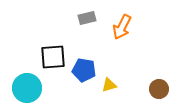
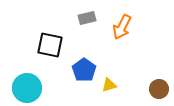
black square: moved 3 px left, 12 px up; rotated 16 degrees clockwise
blue pentagon: rotated 25 degrees clockwise
